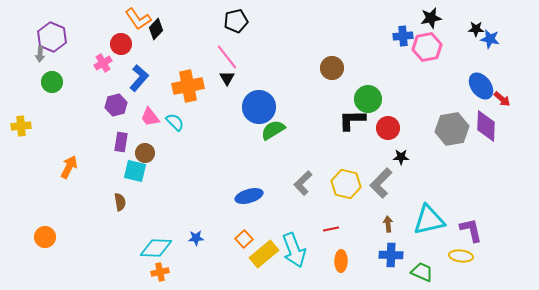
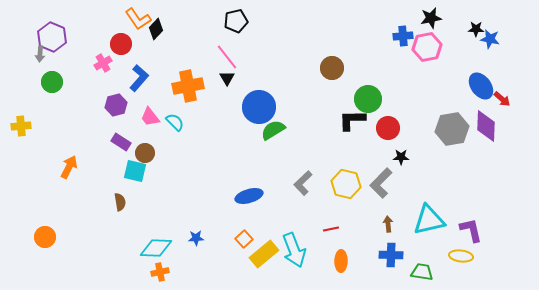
purple rectangle at (121, 142): rotated 66 degrees counterclockwise
green trapezoid at (422, 272): rotated 15 degrees counterclockwise
